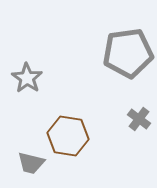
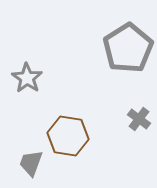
gray pentagon: moved 5 px up; rotated 24 degrees counterclockwise
gray trapezoid: rotated 96 degrees clockwise
